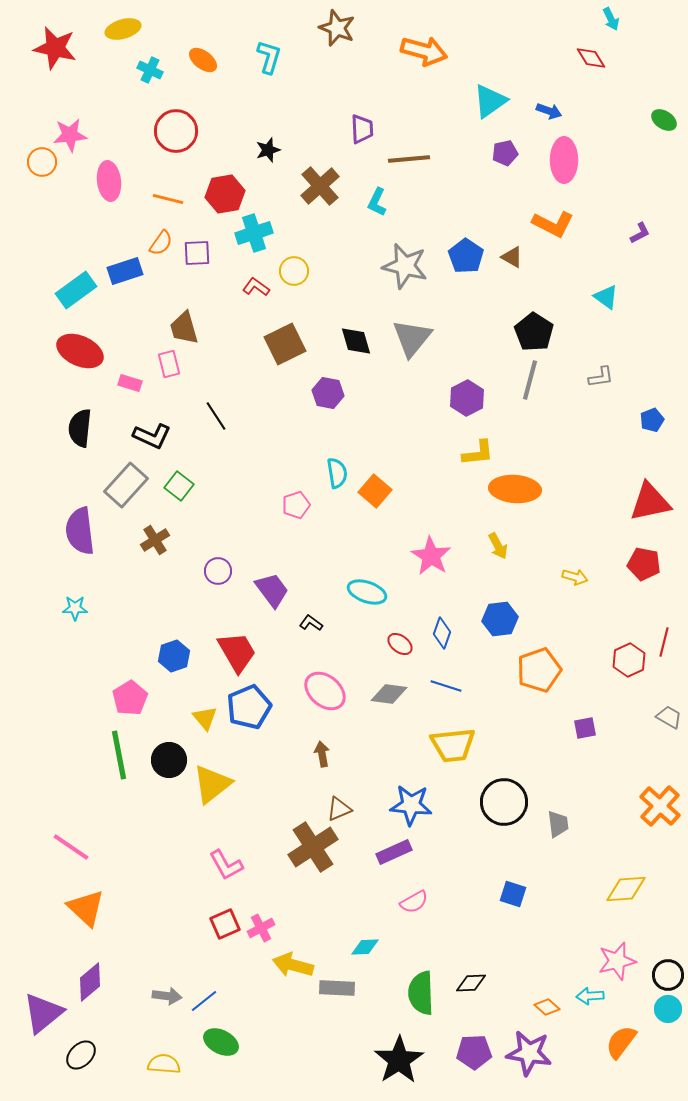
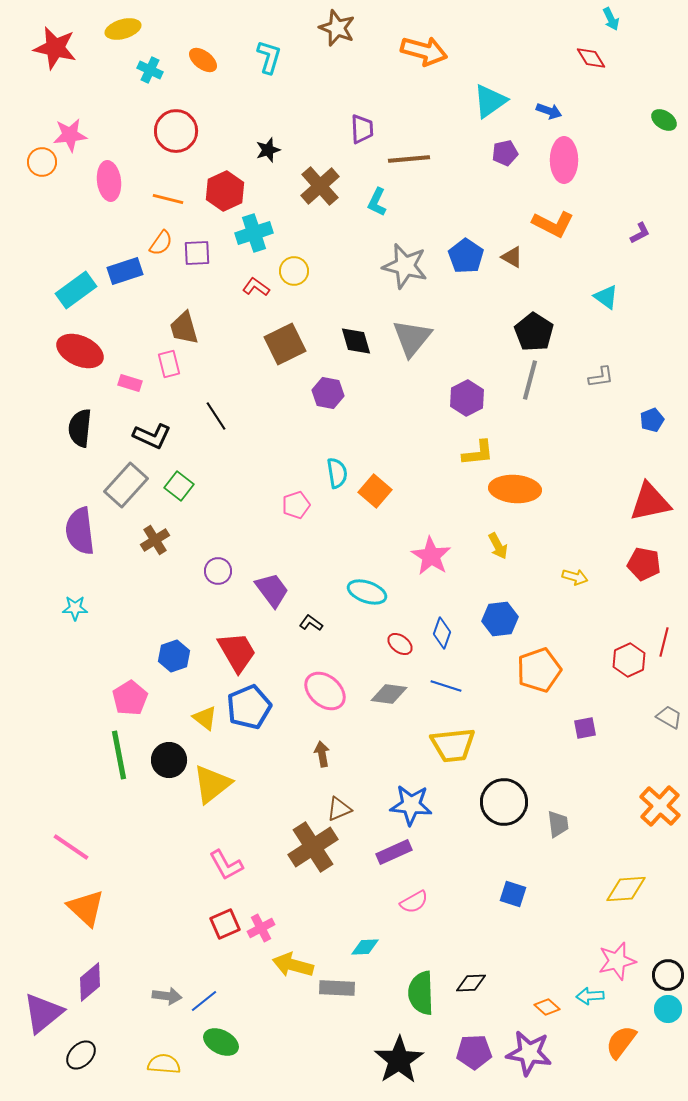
red hexagon at (225, 194): moved 3 px up; rotated 15 degrees counterclockwise
yellow triangle at (205, 718): rotated 12 degrees counterclockwise
